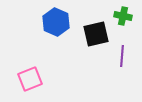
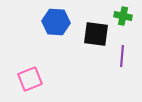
blue hexagon: rotated 20 degrees counterclockwise
black square: rotated 20 degrees clockwise
